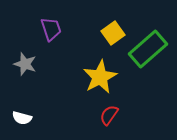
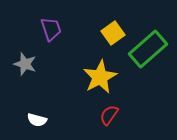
white semicircle: moved 15 px right, 2 px down
